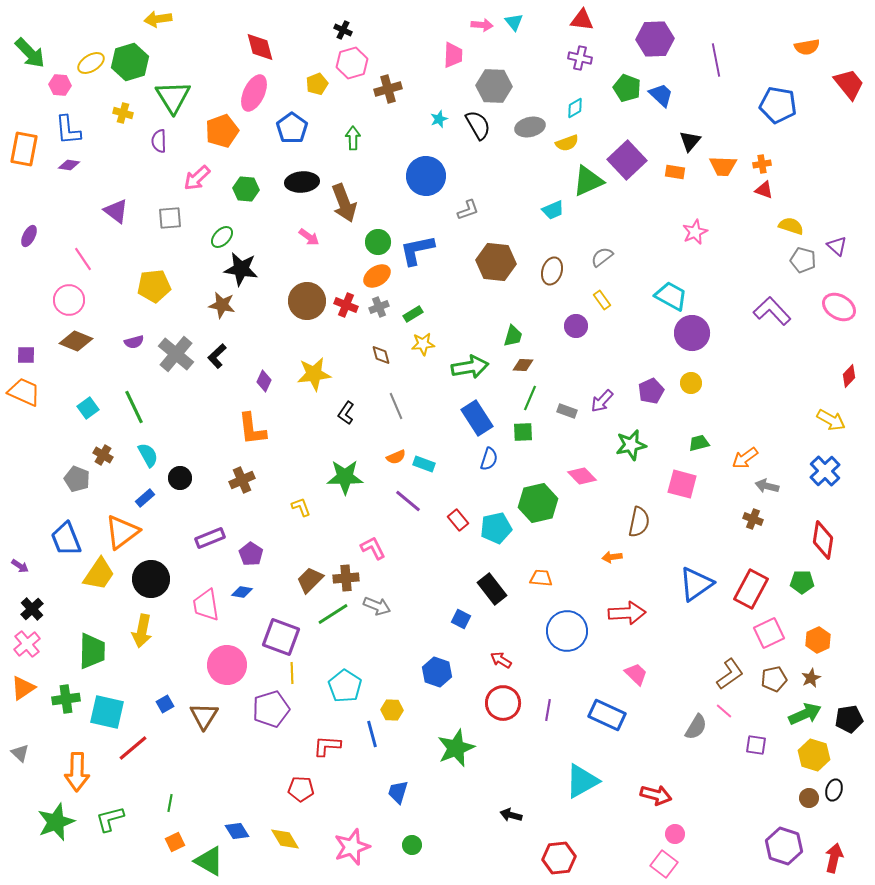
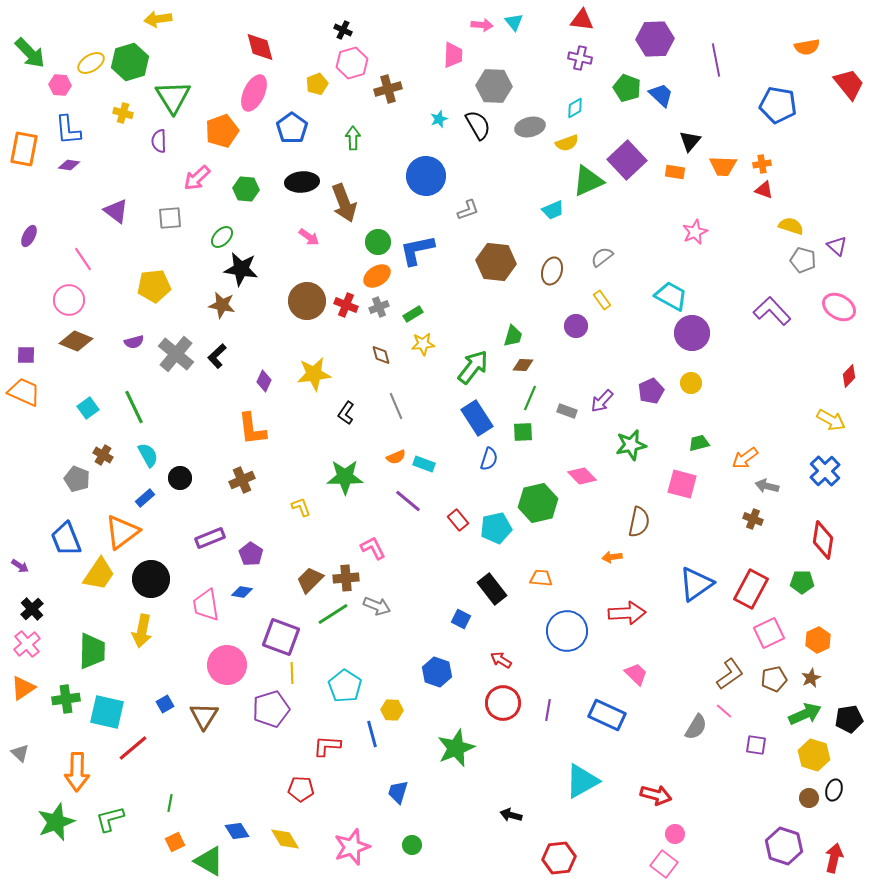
green arrow at (470, 367): moved 3 px right; rotated 42 degrees counterclockwise
